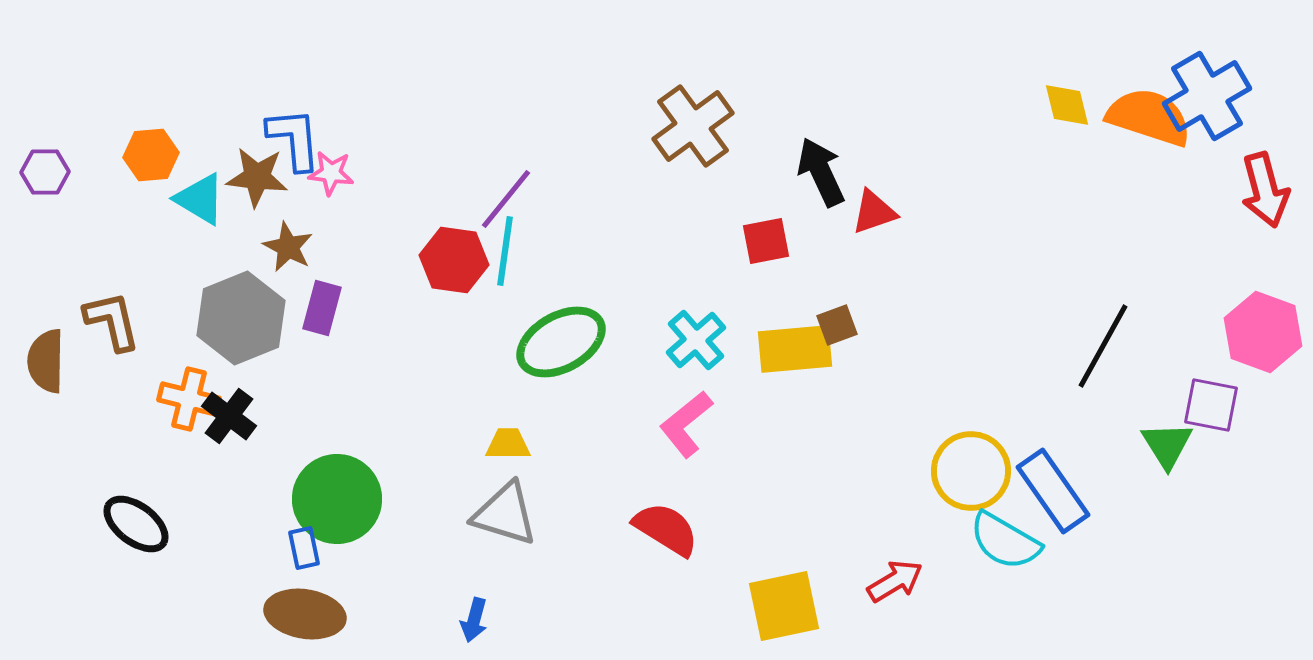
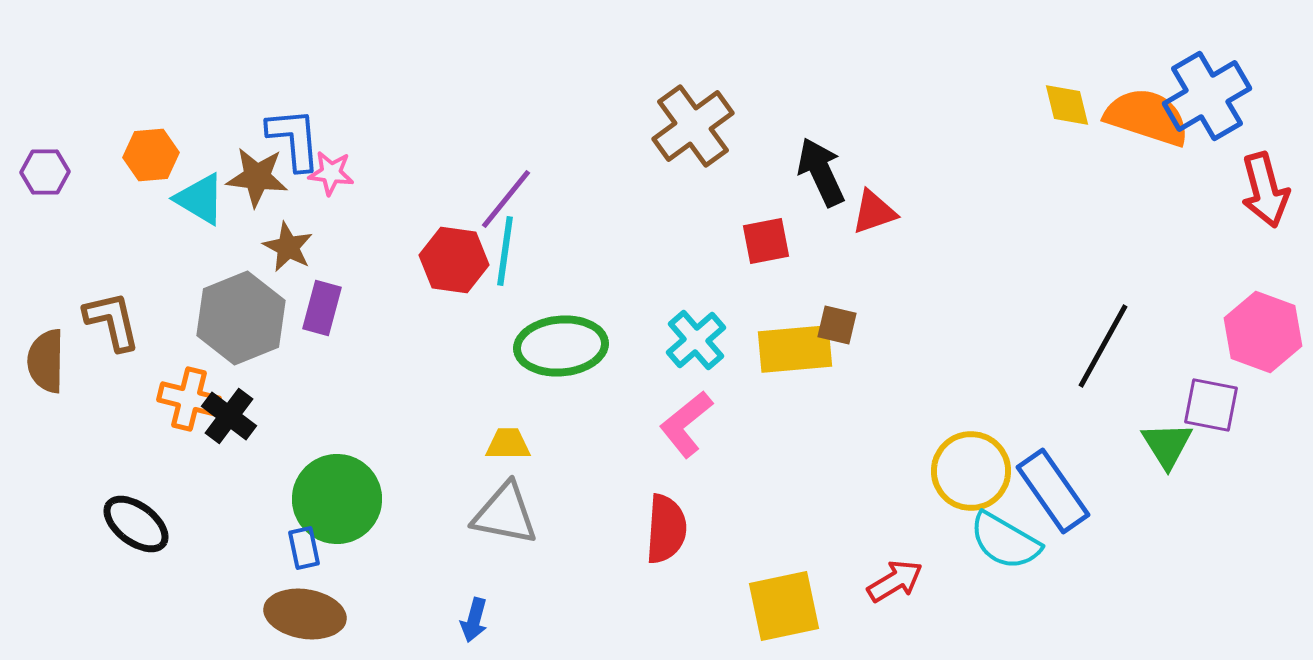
orange semicircle at (1149, 117): moved 2 px left
brown square at (837, 325): rotated 33 degrees clockwise
green ellipse at (561, 342): moved 4 px down; rotated 24 degrees clockwise
gray triangle at (505, 514): rotated 6 degrees counterclockwise
red semicircle at (666, 529): rotated 62 degrees clockwise
